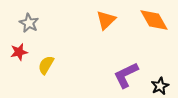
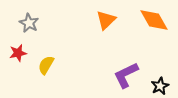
red star: moved 1 px left, 1 px down
